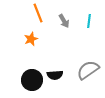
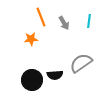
orange line: moved 3 px right, 4 px down
gray arrow: moved 2 px down
orange star: rotated 16 degrees clockwise
gray semicircle: moved 7 px left, 7 px up
